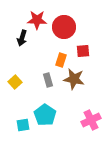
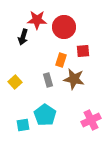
black arrow: moved 1 px right, 1 px up
